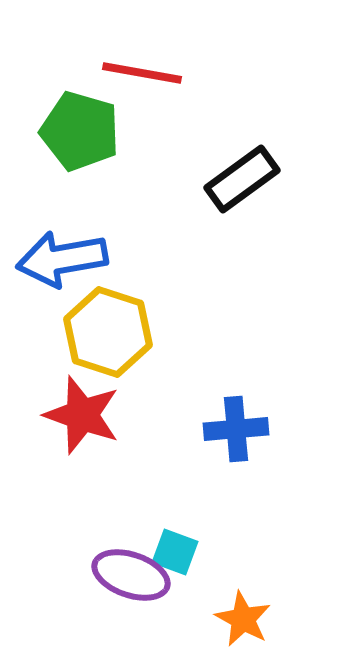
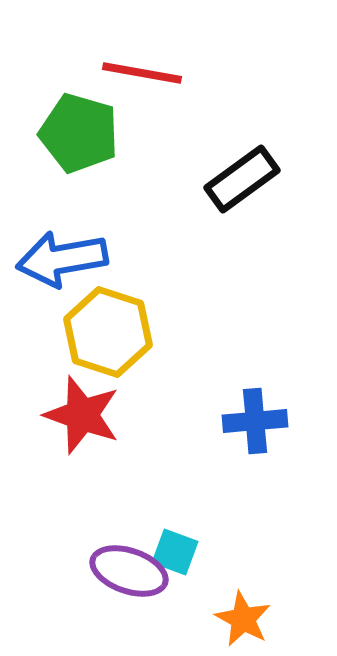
green pentagon: moved 1 px left, 2 px down
blue cross: moved 19 px right, 8 px up
purple ellipse: moved 2 px left, 4 px up
